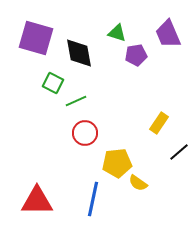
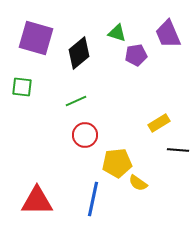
black diamond: rotated 60 degrees clockwise
green square: moved 31 px left, 4 px down; rotated 20 degrees counterclockwise
yellow rectangle: rotated 25 degrees clockwise
red circle: moved 2 px down
black line: moved 1 px left, 2 px up; rotated 45 degrees clockwise
